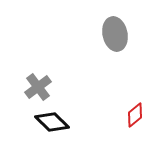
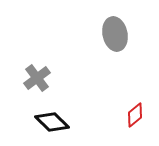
gray cross: moved 1 px left, 9 px up
